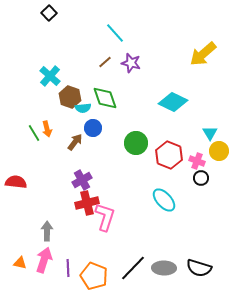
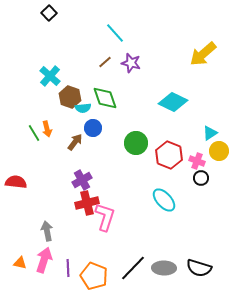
cyan triangle: rotated 28 degrees clockwise
gray arrow: rotated 12 degrees counterclockwise
